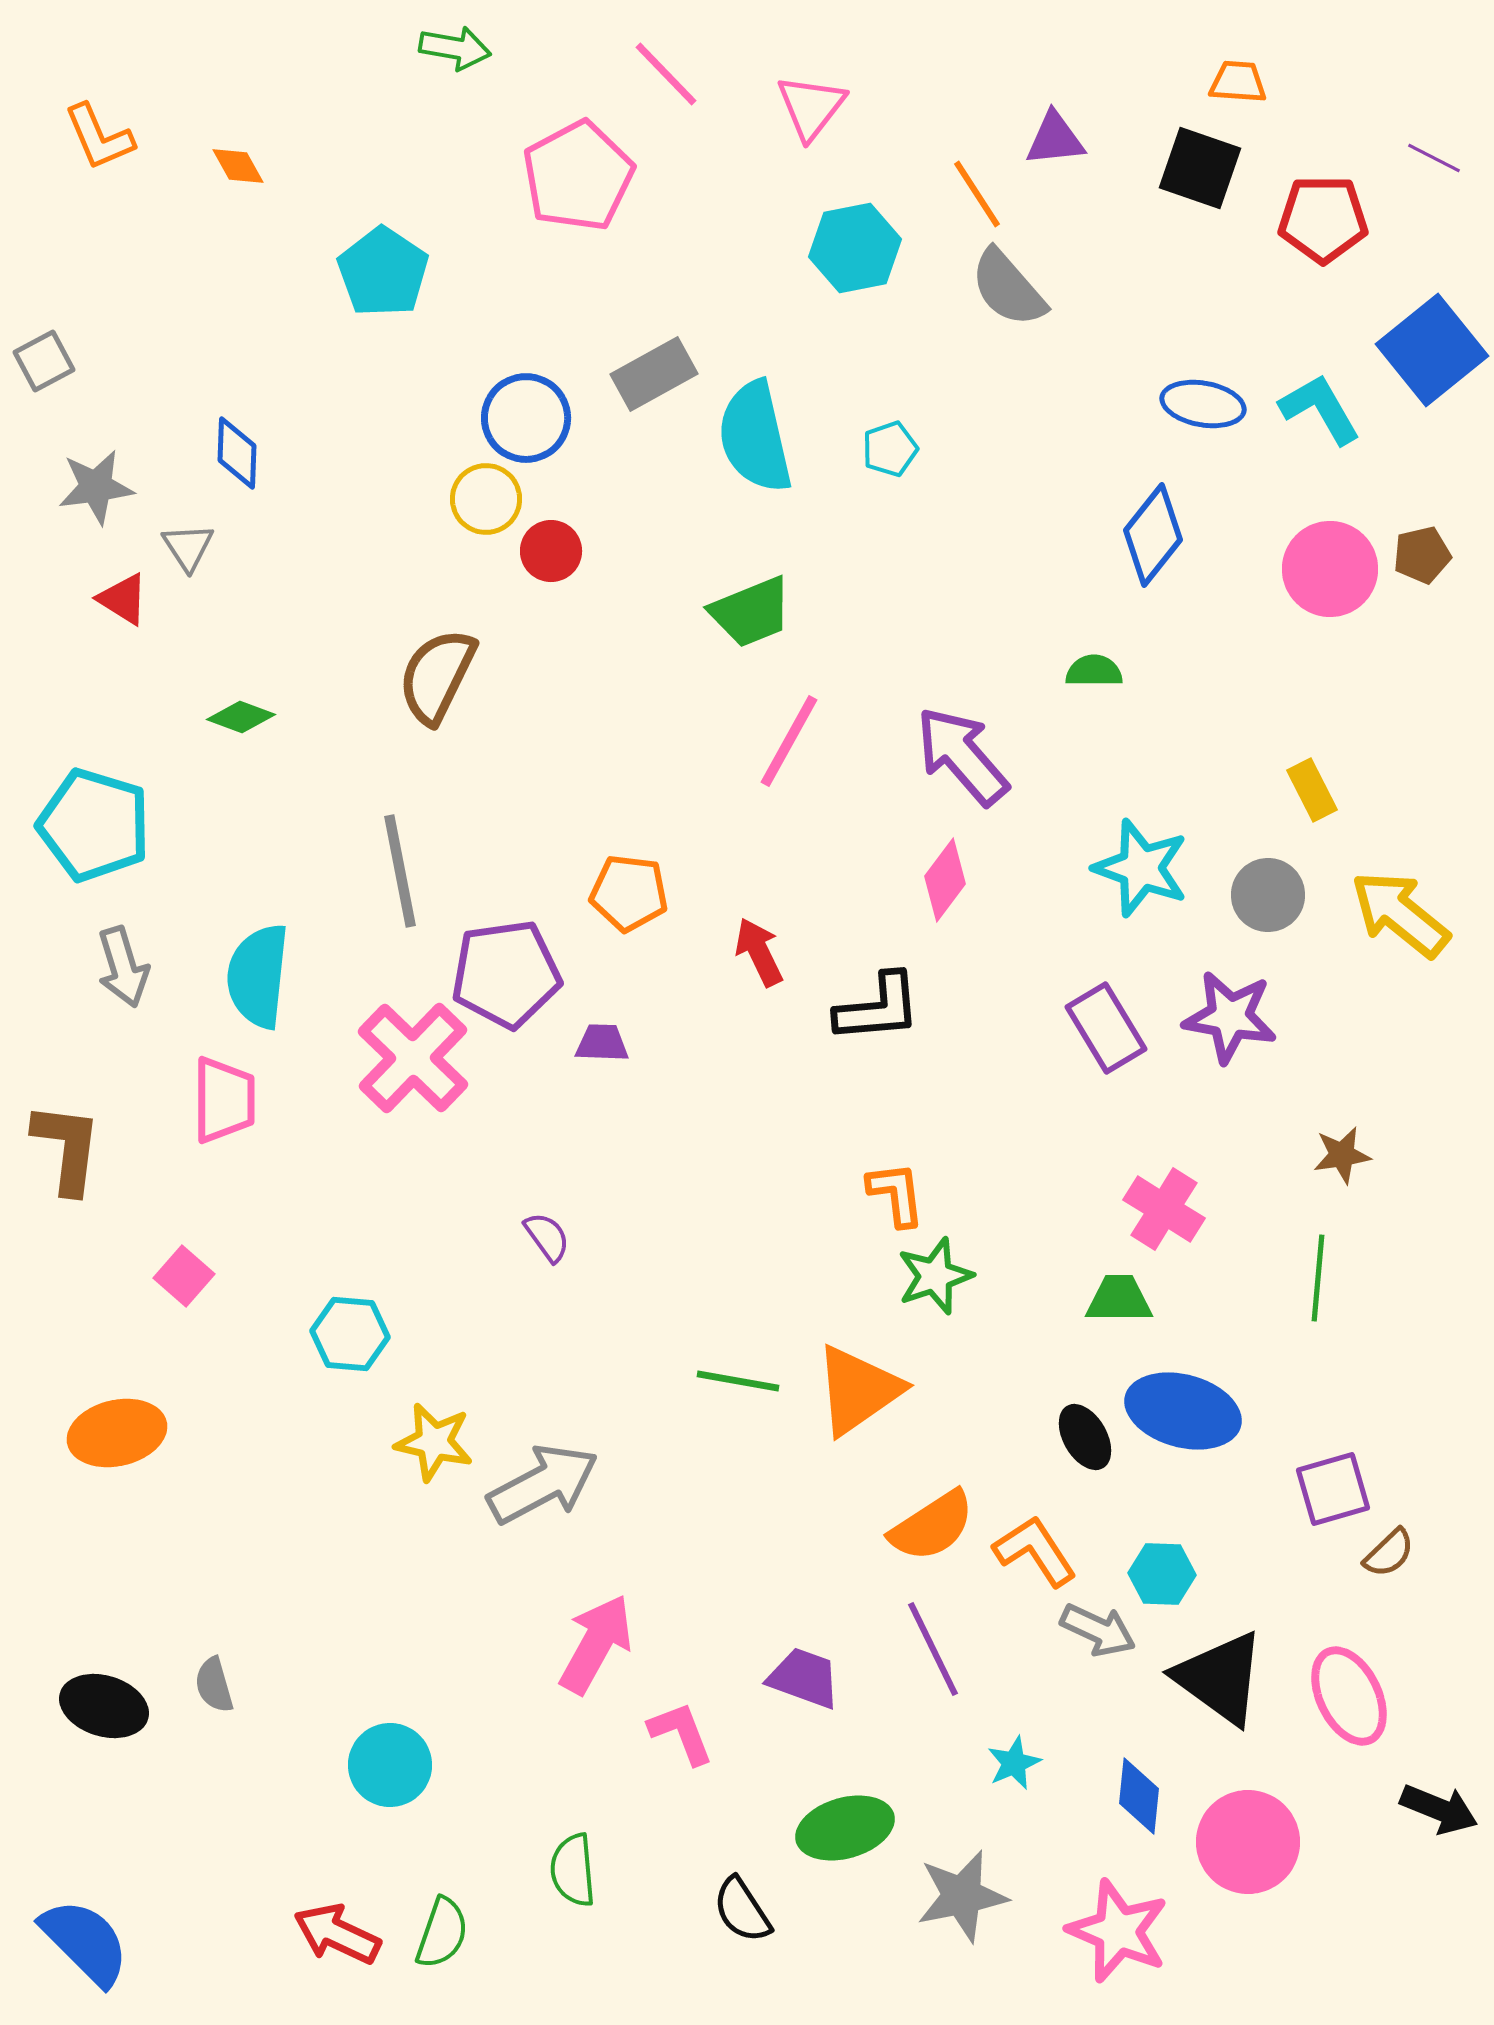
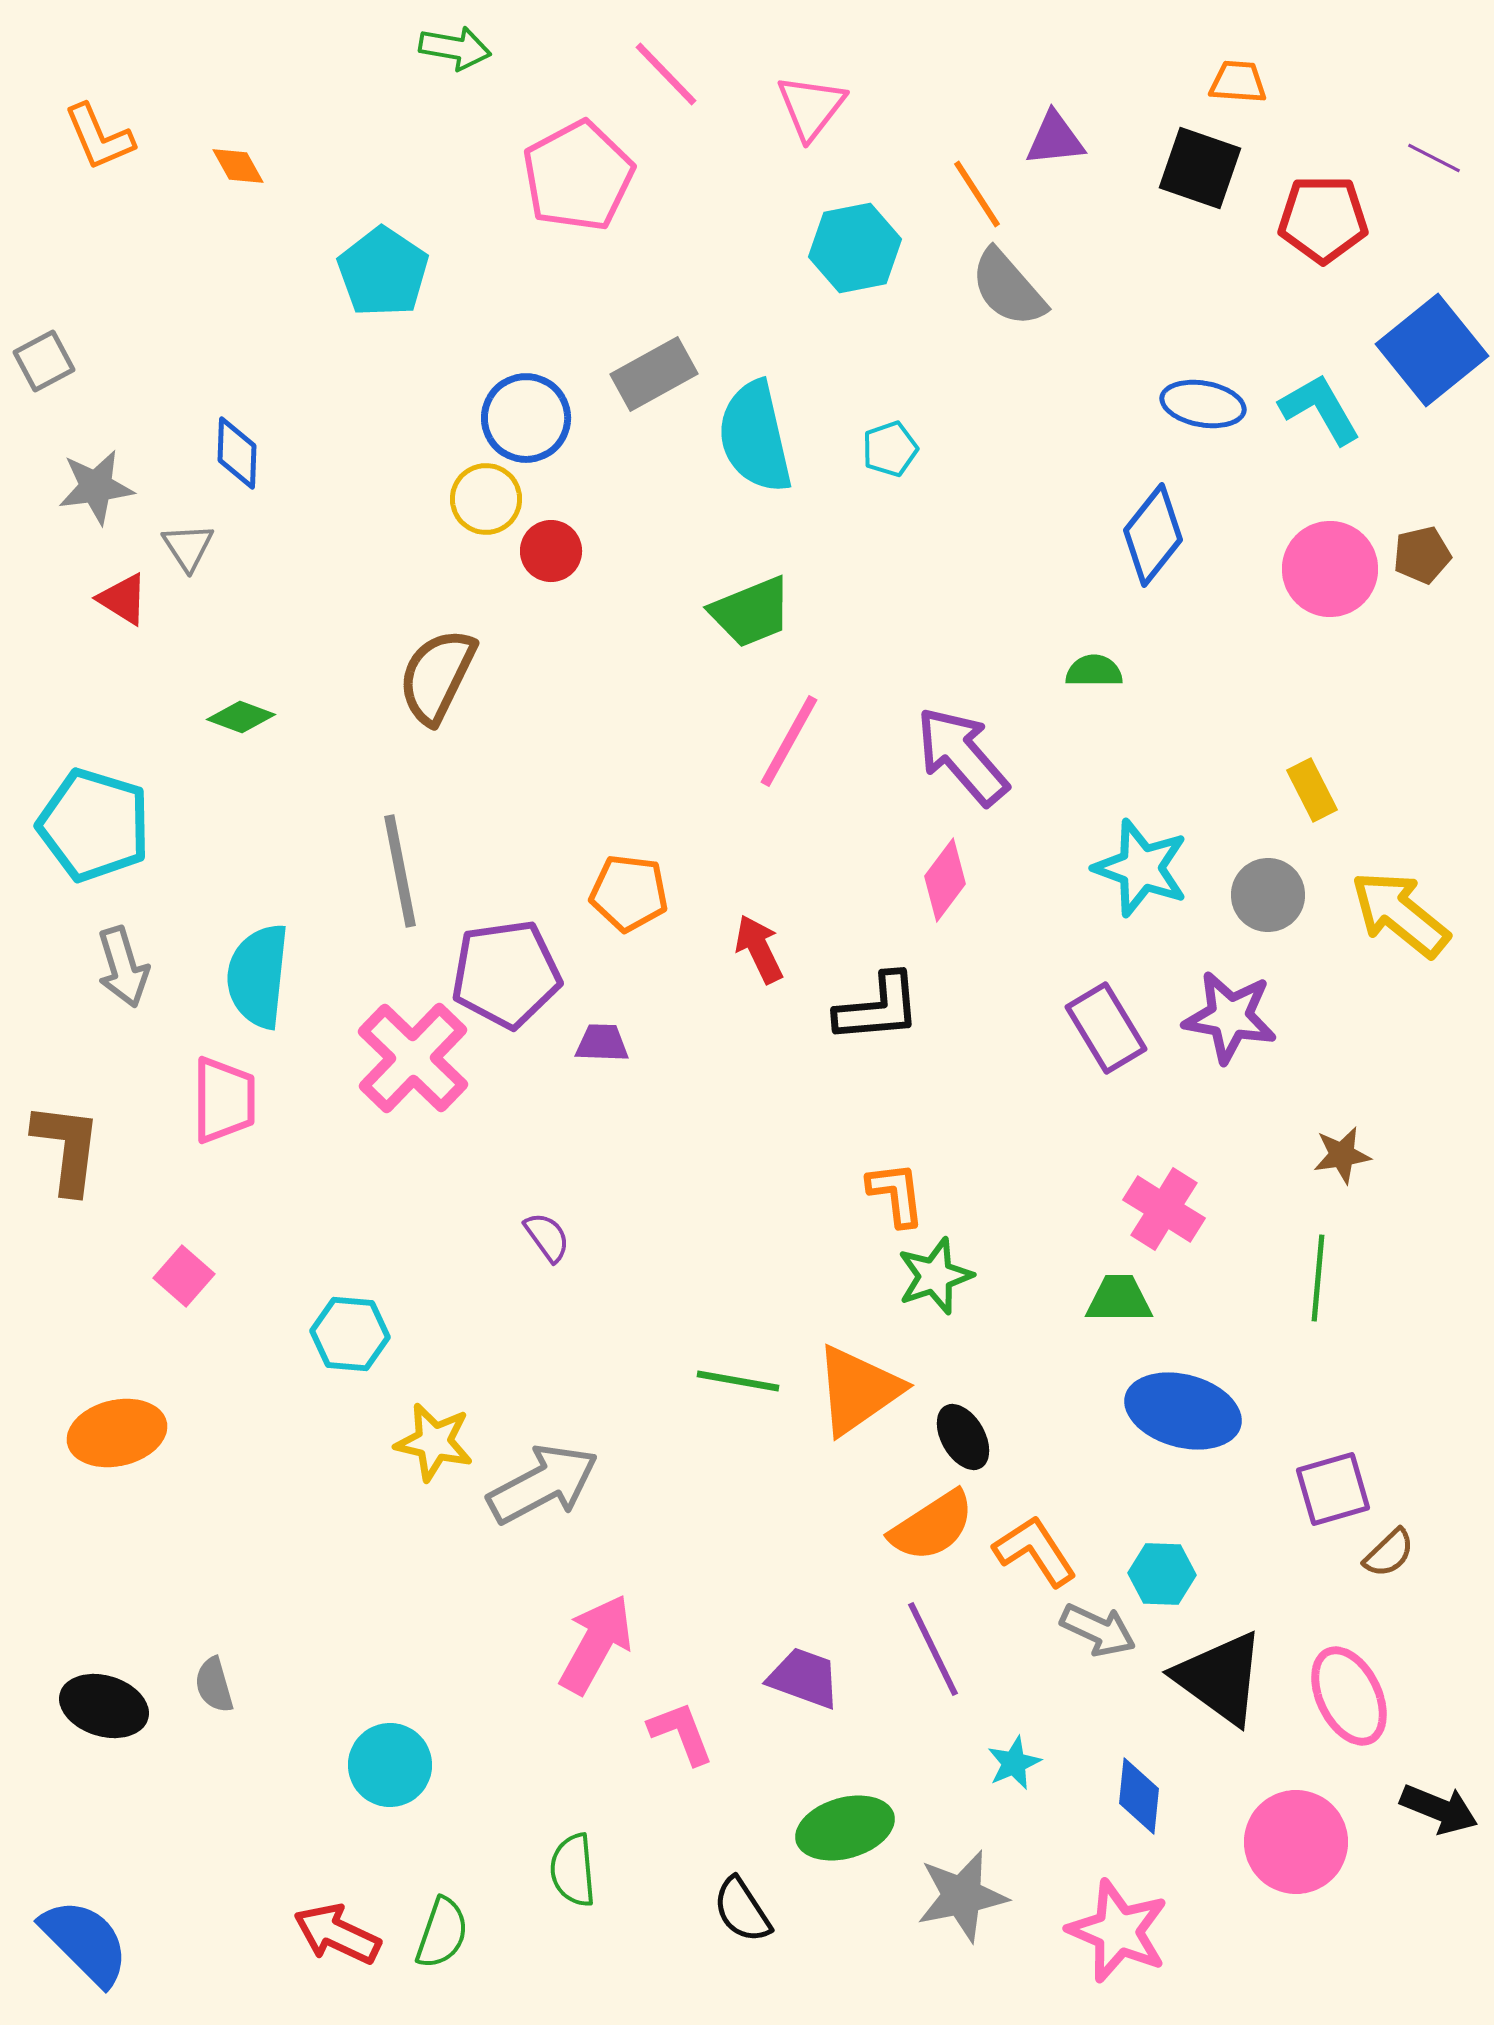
red arrow at (759, 952): moved 3 px up
black ellipse at (1085, 1437): moved 122 px left
pink circle at (1248, 1842): moved 48 px right
